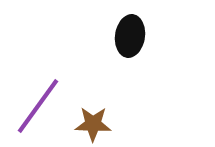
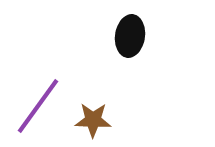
brown star: moved 4 px up
